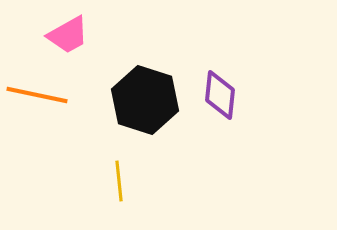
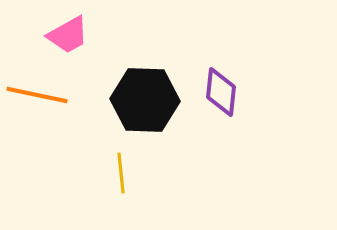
purple diamond: moved 1 px right, 3 px up
black hexagon: rotated 16 degrees counterclockwise
yellow line: moved 2 px right, 8 px up
